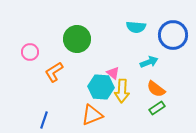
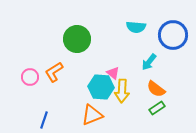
pink circle: moved 25 px down
cyan arrow: rotated 150 degrees clockwise
